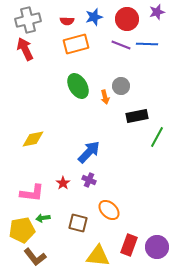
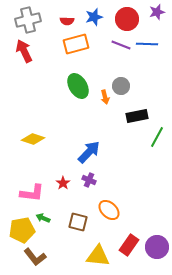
red arrow: moved 1 px left, 2 px down
yellow diamond: rotated 30 degrees clockwise
green arrow: rotated 32 degrees clockwise
brown square: moved 1 px up
red rectangle: rotated 15 degrees clockwise
